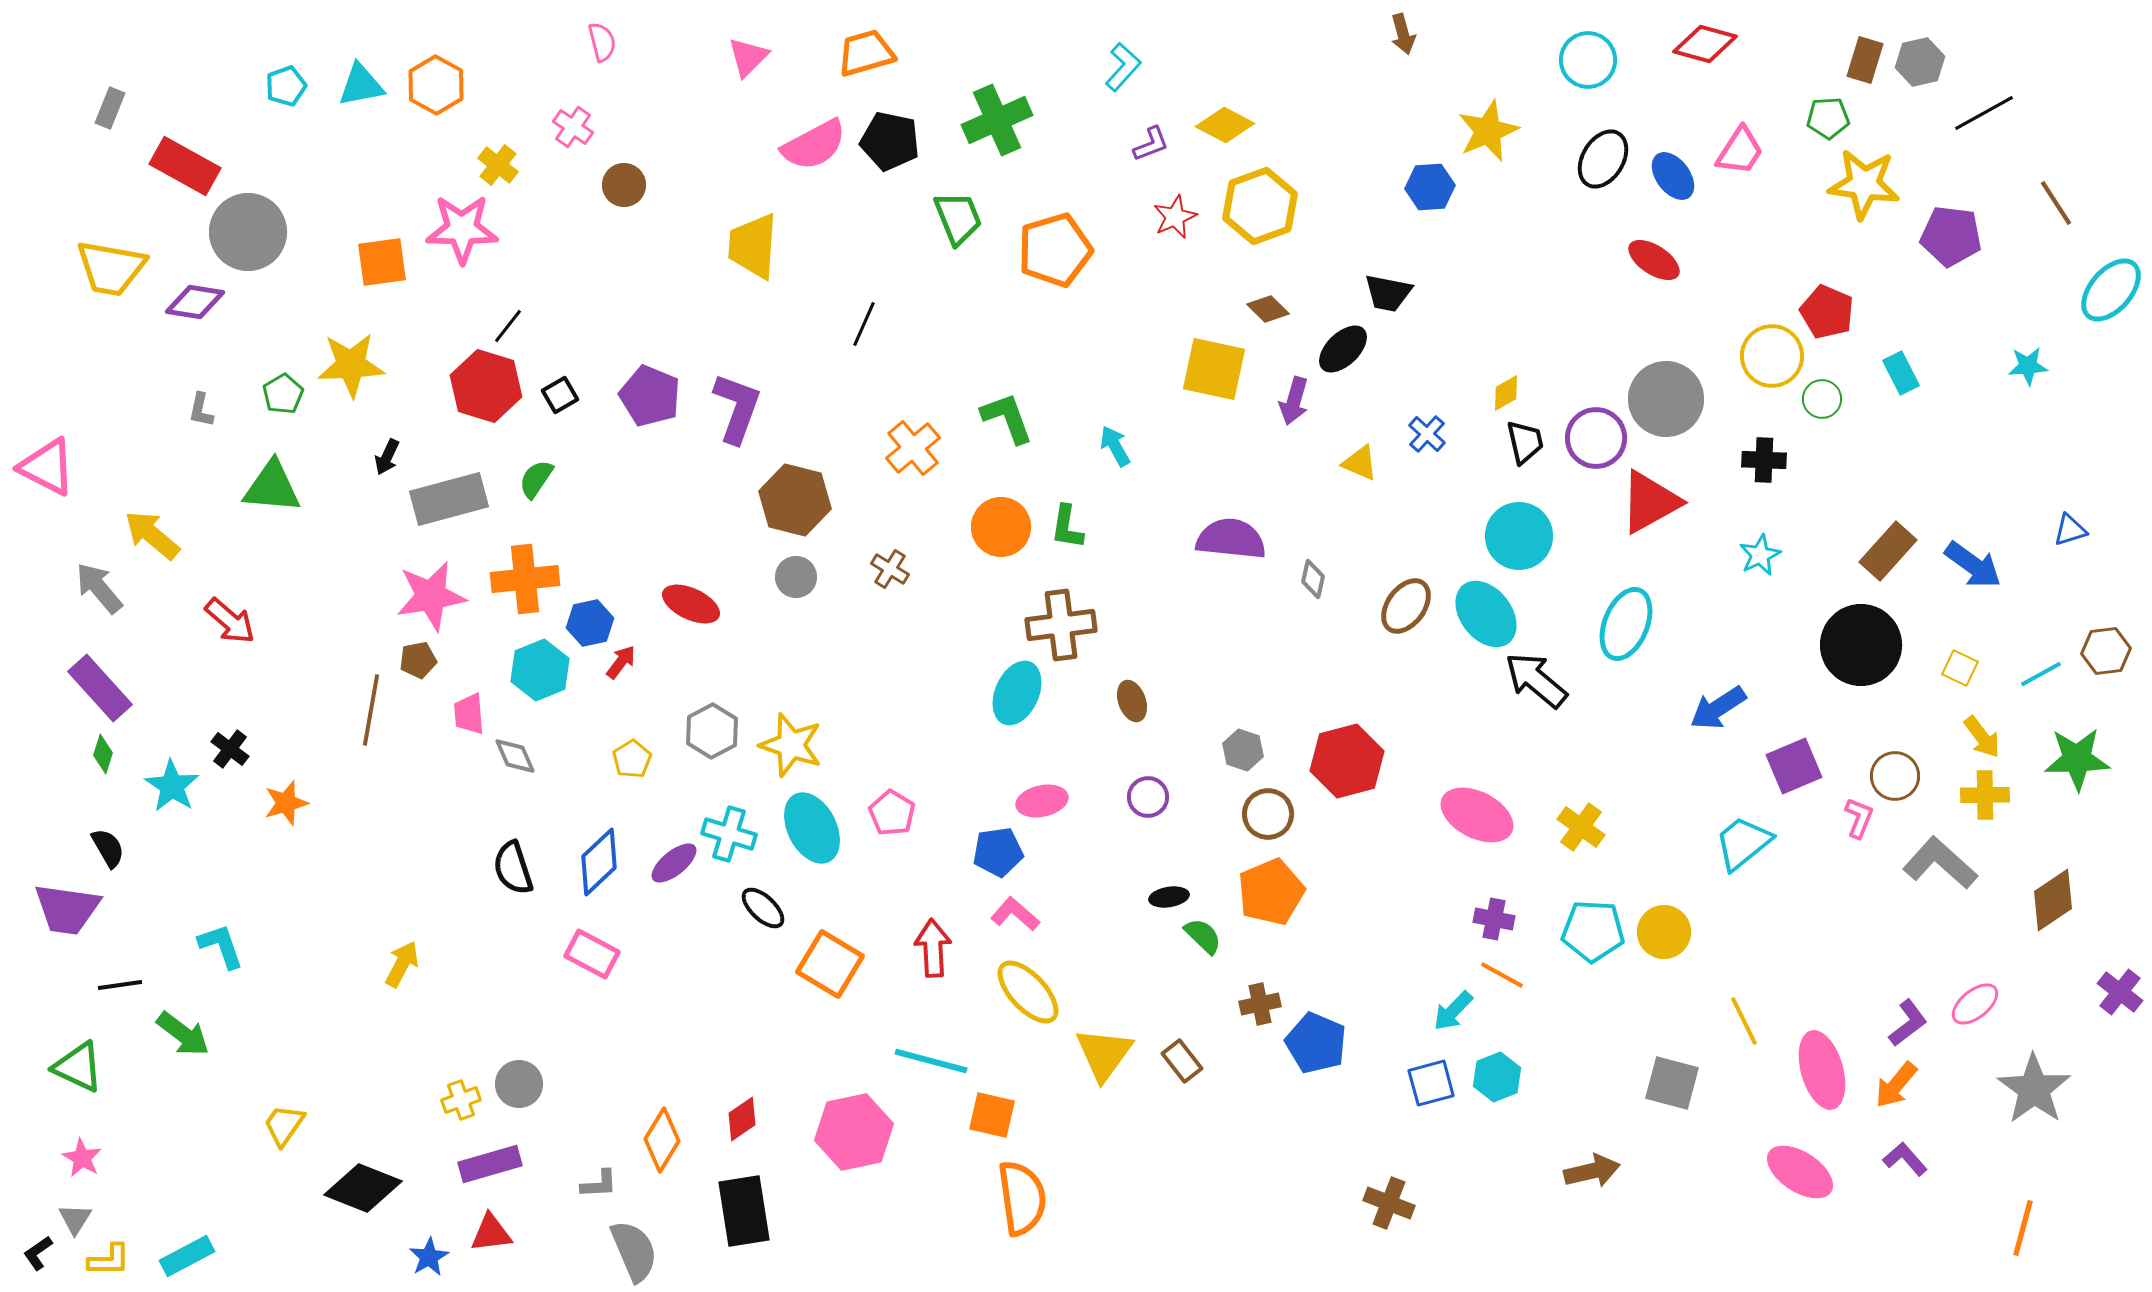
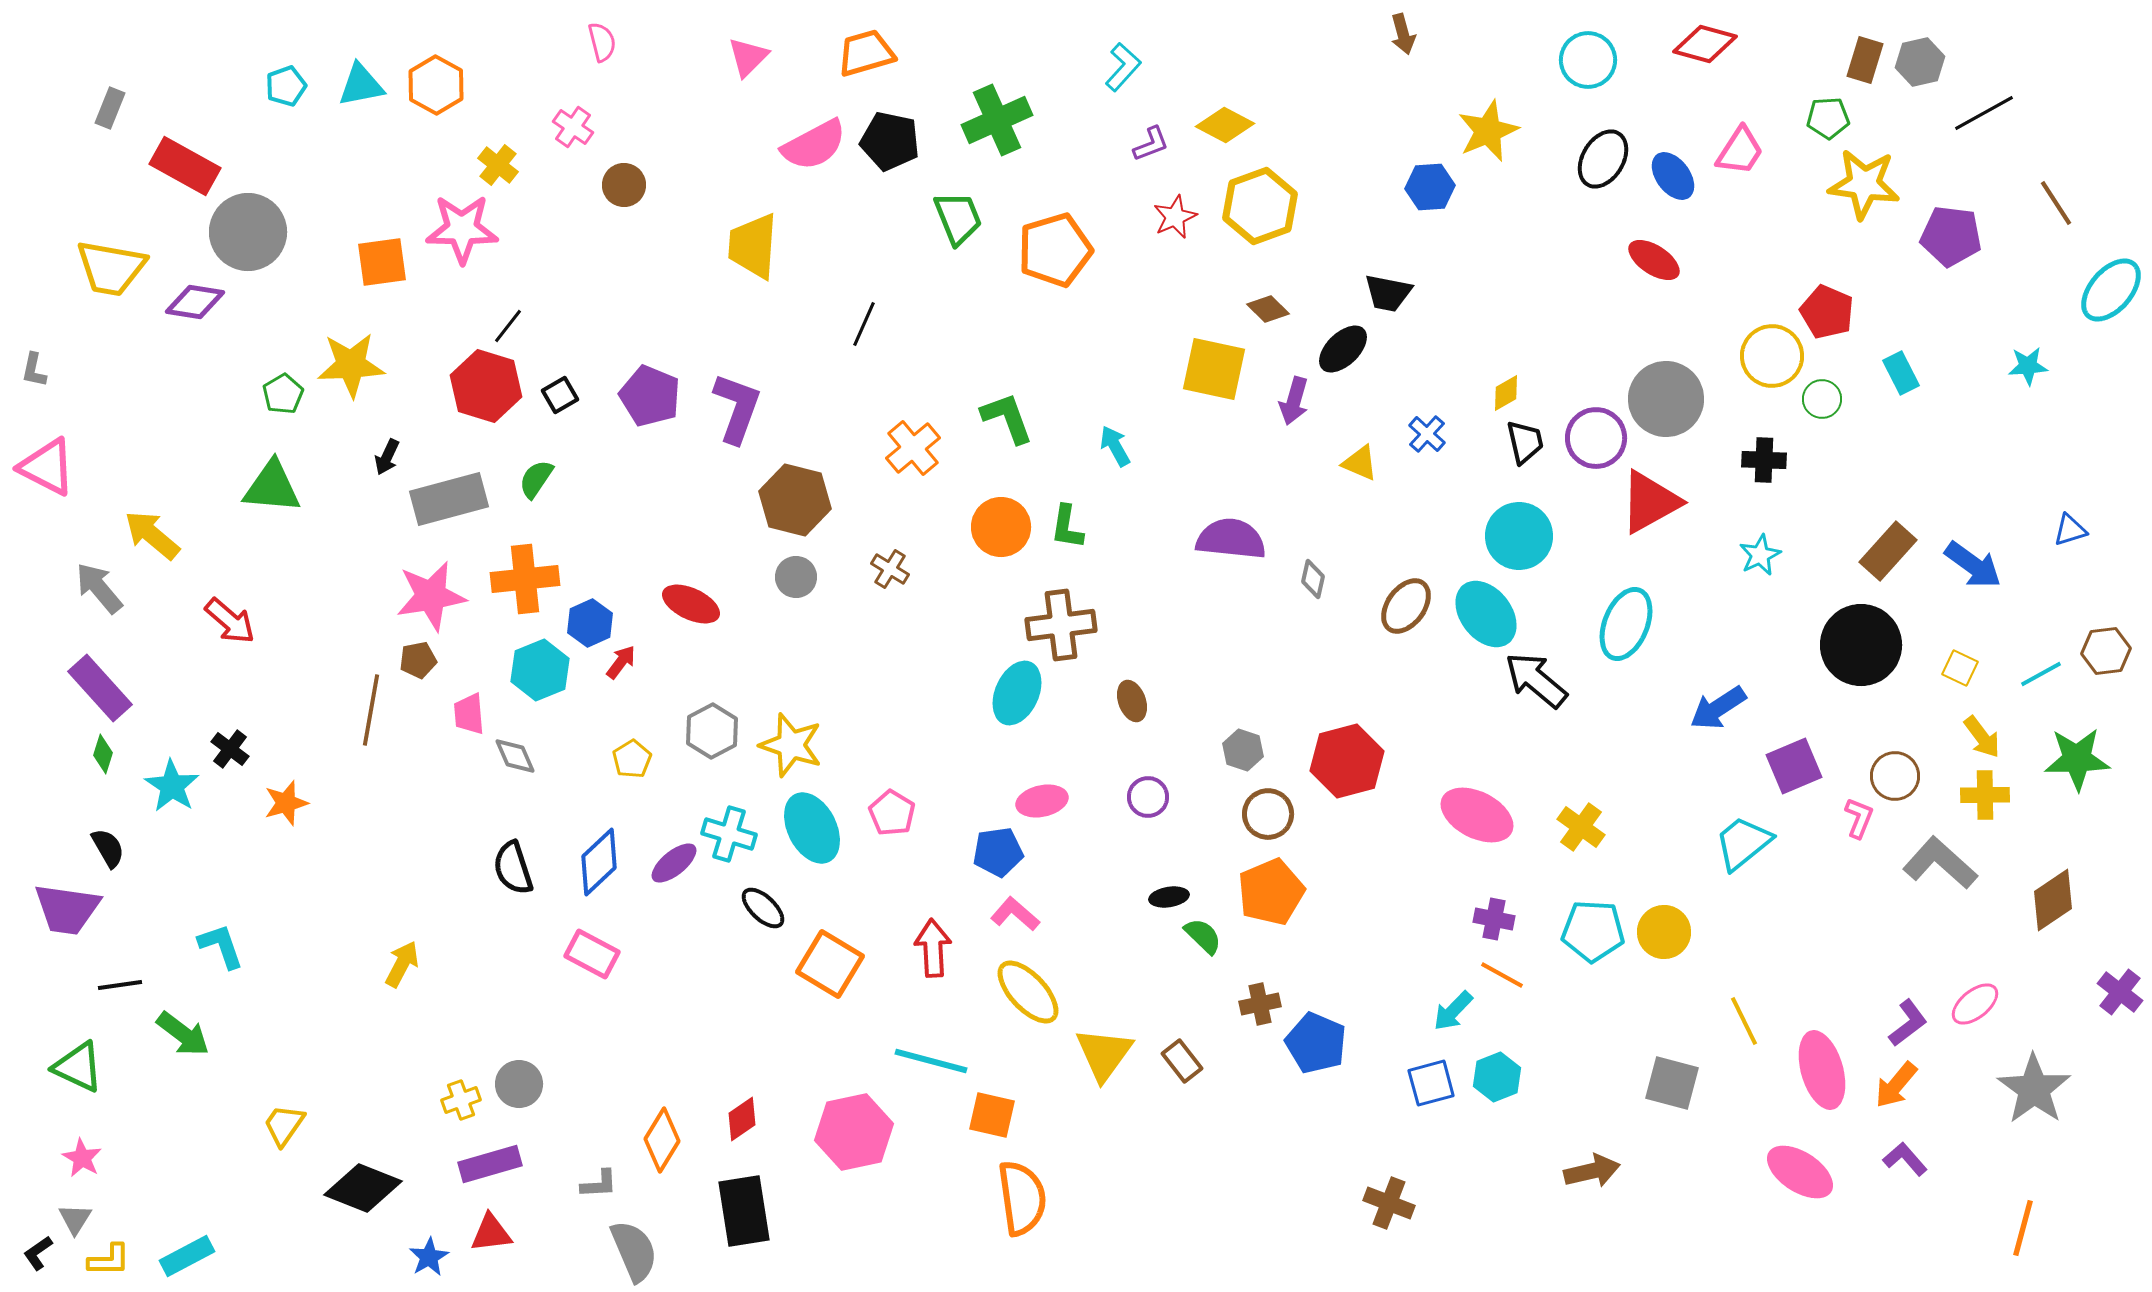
gray L-shape at (201, 410): moved 167 px left, 40 px up
blue hexagon at (590, 623): rotated 12 degrees counterclockwise
